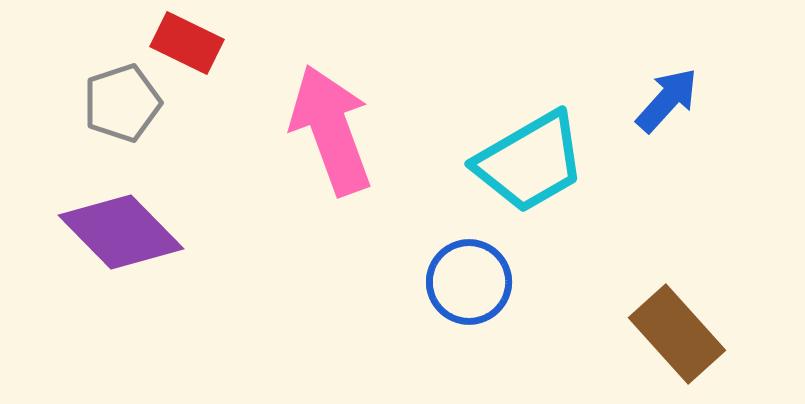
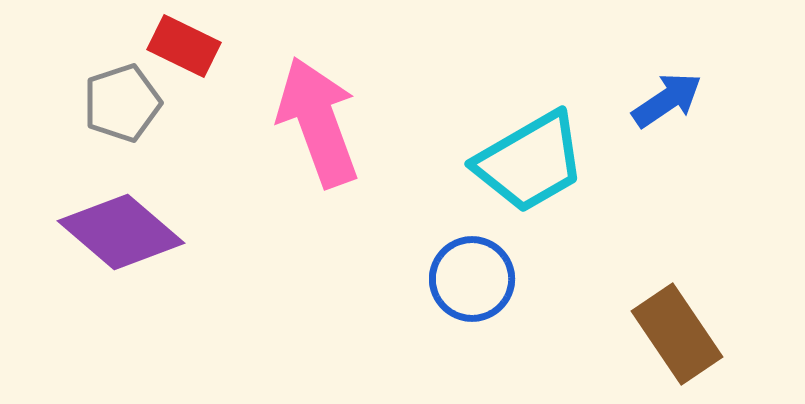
red rectangle: moved 3 px left, 3 px down
blue arrow: rotated 14 degrees clockwise
pink arrow: moved 13 px left, 8 px up
purple diamond: rotated 5 degrees counterclockwise
blue circle: moved 3 px right, 3 px up
brown rectangle: rotated 8 degrees clockwise
